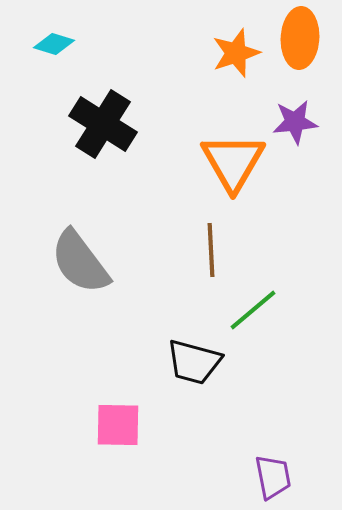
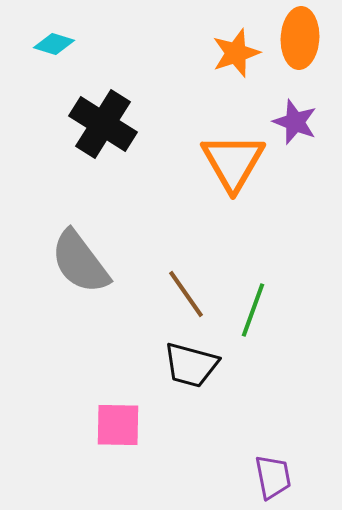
purple star: rotated 27 degrees clockwise
brown line: moved 25 px left, 44 px down; rotated 32 degrees counterclockwise
green line: rotated 30 degrees counterclockwise
black trapezoid: moved 3 px left, 3 px down
